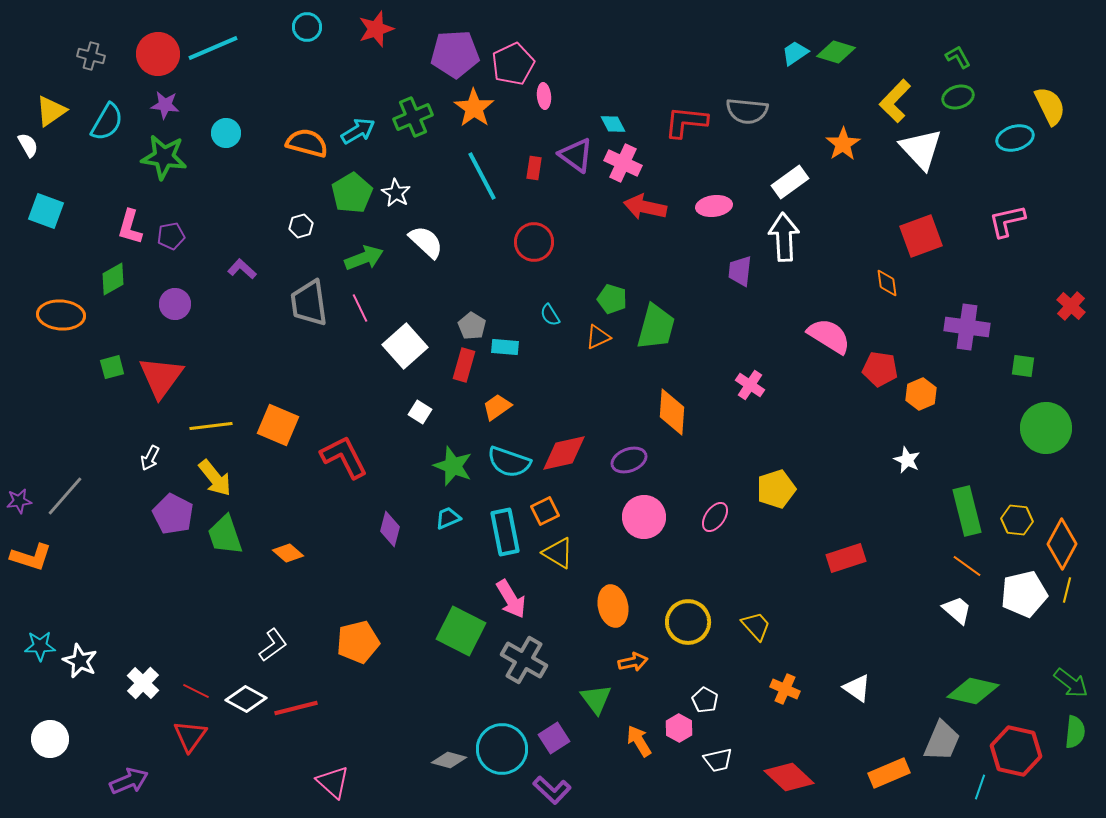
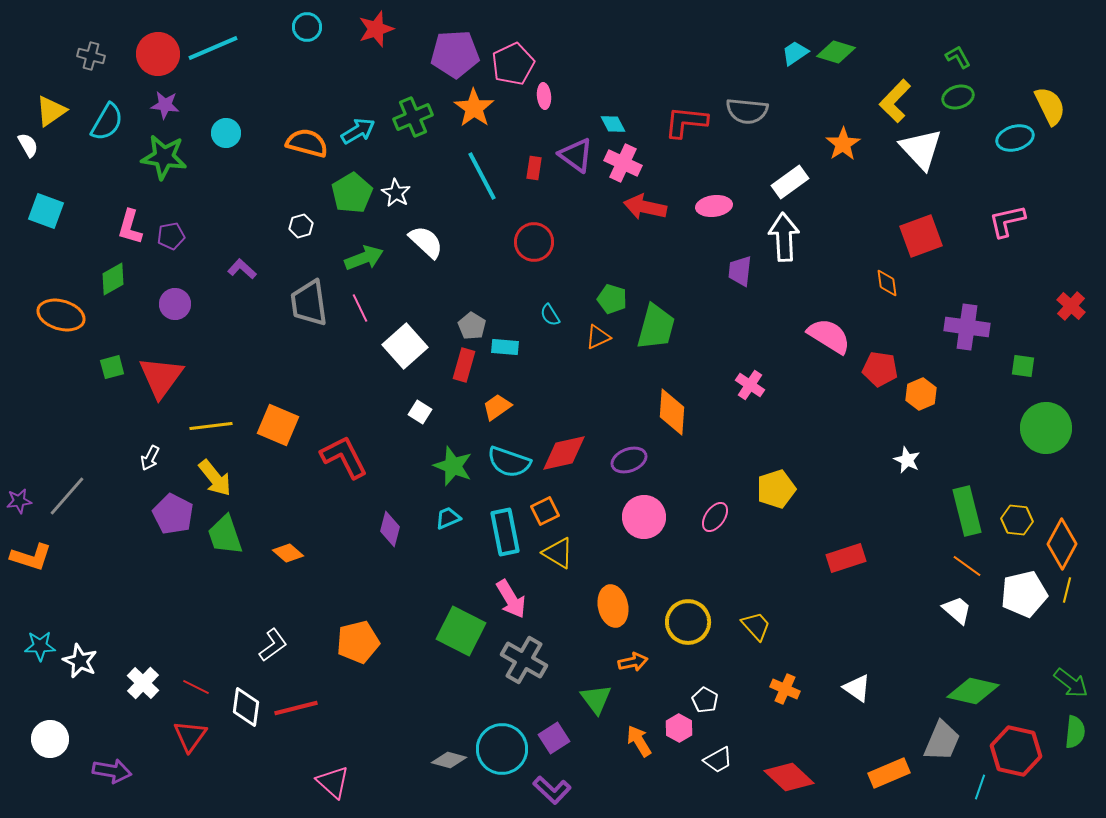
orange ellipse at (61, 315): rotated 12 degrees clockwise
gray line at (65, 496): moved 2 px right
red line at (196, 691): moved 4 px up
white diamond at (246, 699): moved 8 px down; rotated 69 degrees clockwise
white trapezoid at (718, 760): rotated 16 degrees counterclockwise
purple arrow at (129, 781): moved 17 px left, 10 px up; rotated 33 degrees clockwise
